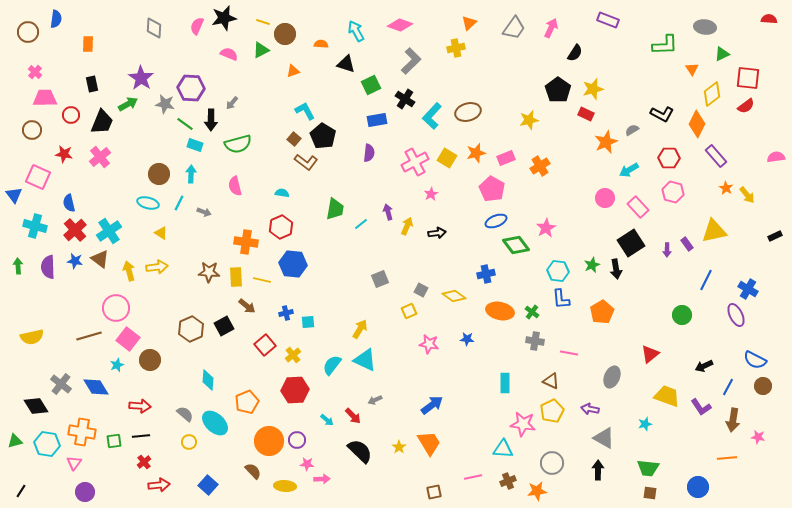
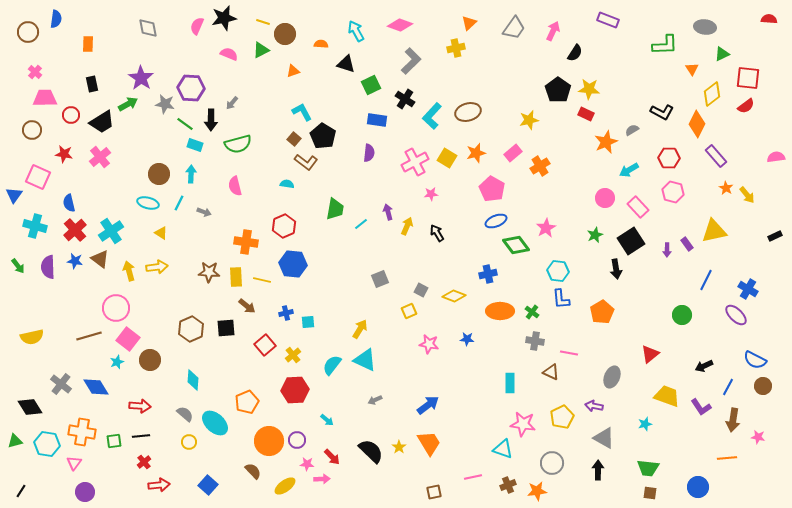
gray diamond at (154, 28): moved 6 px left; rotated 15 degrees counterclockwise
pink arrow at (551, 28): moved 2 px right, 3 px down
yellow star at (593, 89): moved 4 px left; rotated 20 degrees clockwise
cyan L-shape at (305, 111): moved 3 px left, 1 px down
black L-shape at (662, 114): moved 2 px up
blue rectangle at (377, 120): rotated 18 degrees clockwise
black trapezoid at (102, 122): rotated 36 degrees clockwise
pink rectangle at (506, 158): moved 7 px right, 5 px up; rotated 18 degrees counterclockwise
cyan semicircle at (282, 193): moved 5 px right, 9 px up
pink star at (431, 194): rotated 24 degrees clockwise
blue triangle at (14, 195): rotated 12 degrees clockwise
red hexagon at (281, 227): moved 3 px right, 1 px up
cyan cross at (109, 231): moved 2 px right
black arrow at (437, 233): rotated 114 degrees counterclockwise
black square at (631, 243): moved 2 px up
green star at (592, 265): moved 3 px right, 30 px up
green arrow at (18, 266): rotated 147 degrees clockwise
blue cross at (486, 274): moved 2 px right
yellow diamond at (454, 296): rotated 15 degrees counterclockwise
orange ellipse at (500, 311): rotated 12 degrees counterclockwise
purple ellipse at (736, 315): rotated 20 degrees counterclockwise
black square at (224, 326): moved 2 px right, 2 px down; rotated 24 degrees clockwise
cyan star at (117, 365): moved 3 px up
cyan diamond at (208, 380): moved 15 px left
brown triangle at (551, 381): moved 9 px up
cyan rectangle at (505, 383): moved 5 px right
blue arrow at (432, 405): moved 4 px left
black diamond at (36, 406): moved 6 px left, 1 px down
purple arrow at (590, 409): moved 4 px right, 3 px up
yellow pentagon at (552, 411): moved 10 px right, 6 px down
red arrow at (353, 416): moved 21 px left, 41 px down
cyan triangle at (503, 449): rotated 15 degrees clockwise
black semicircle at (360, 451): moved 11 px right
brown cross at (508, 481): moved 4 px down
yellow ellipse at (285, 486): rotated 40 degrees counterclockwise
